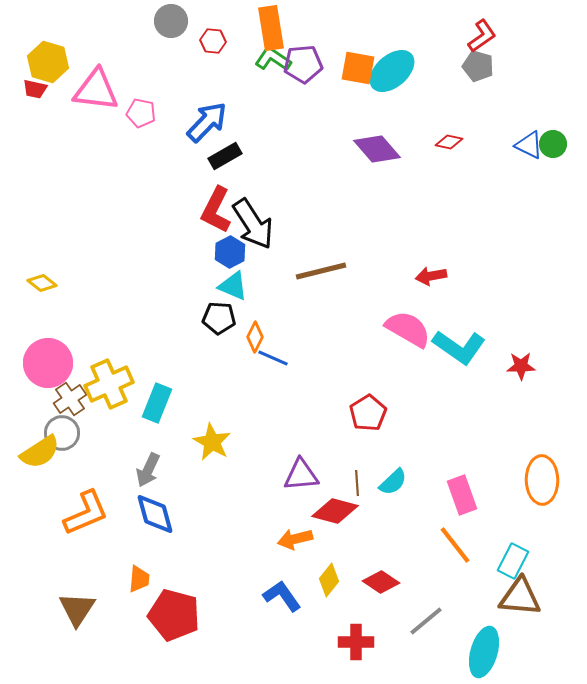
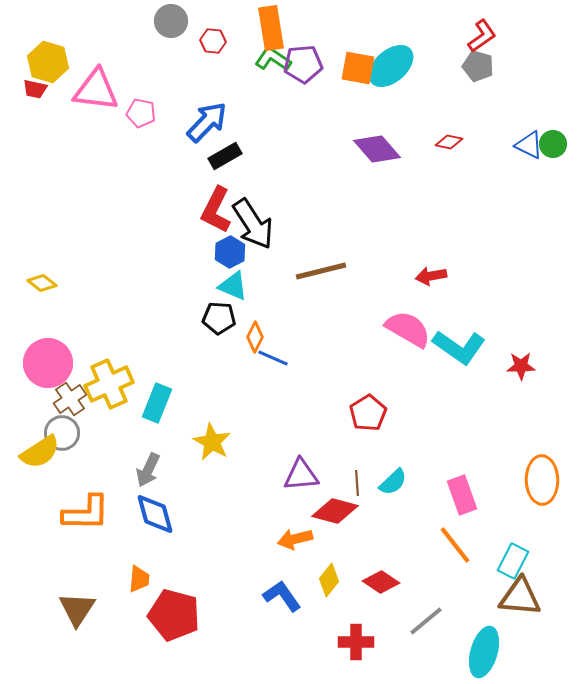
cyan ellipse at (392, 71): moved 1 px left, 5 px up
orange L-shape at (86, 513): rotated 24 degrees clockwise
